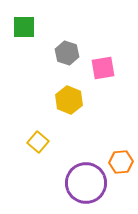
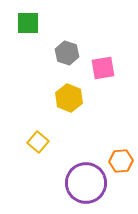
green square: moved 4 px right, 4 px up
yellow hexagon: moved 2 px up
orange hexagon: moved 1 px up
